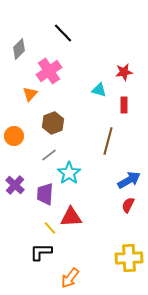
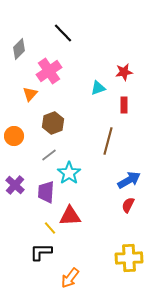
cyan triangle: moved 1 px left, 2 px up; rotated 35 degrees counterclockwise
purple trapezoid: moved 1 px right, 2 px up
red triangle: moved 1 px left, 1 px up
